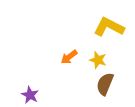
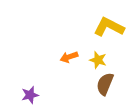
orange arrow: rotated 18 degrees clockwise
purple star: rotated 30 degrees clockwise
